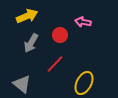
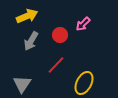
pink arrow: moved 2 px down; rotated 56 degrees counterclockwise
gray arrow: moved 2 px up
red line: moved 1 px right, 1 px down
gray triangle: rotated 24 degrees clockwise
